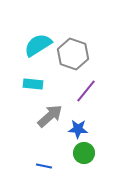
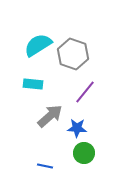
purple line: moved 1 px left, 1 px down
blue star: moved 1 px left, 1 px up
blue line: moved 1 px right
